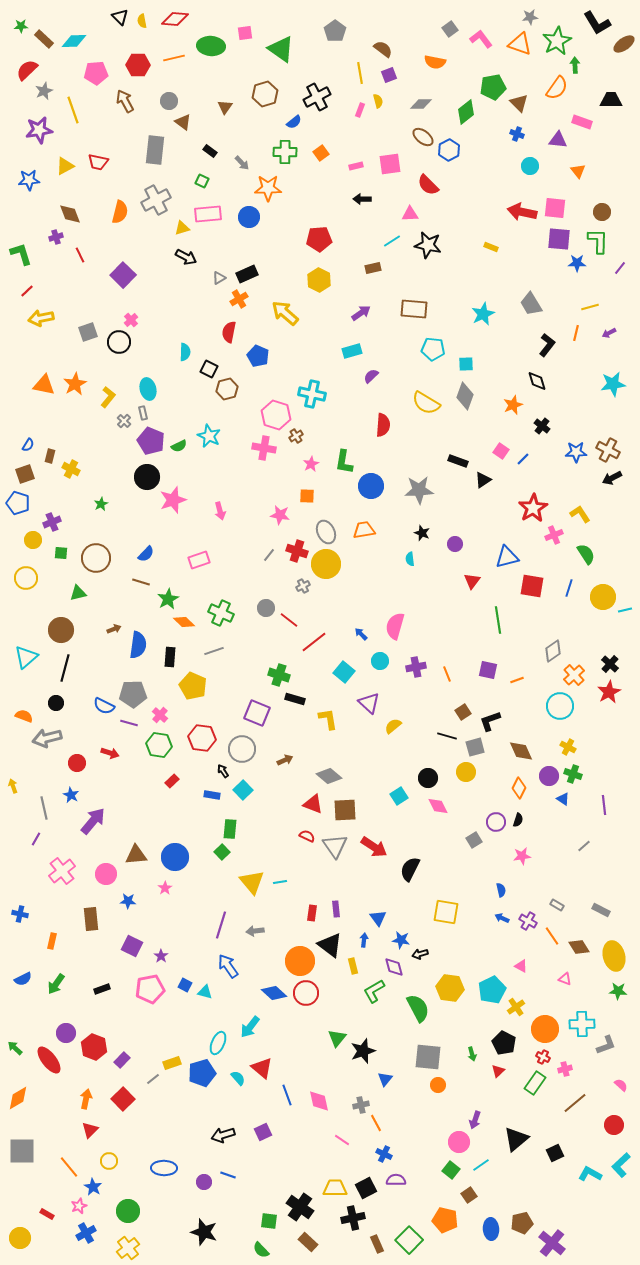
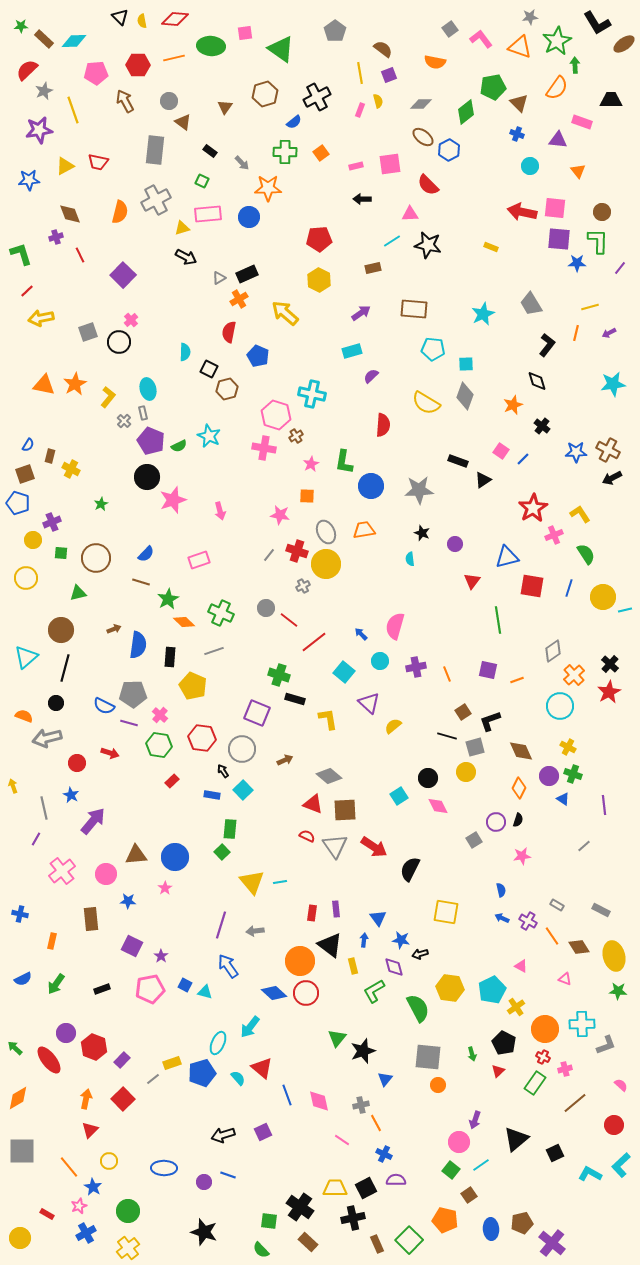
orange triangle at (520, 44): moved 3 px down
